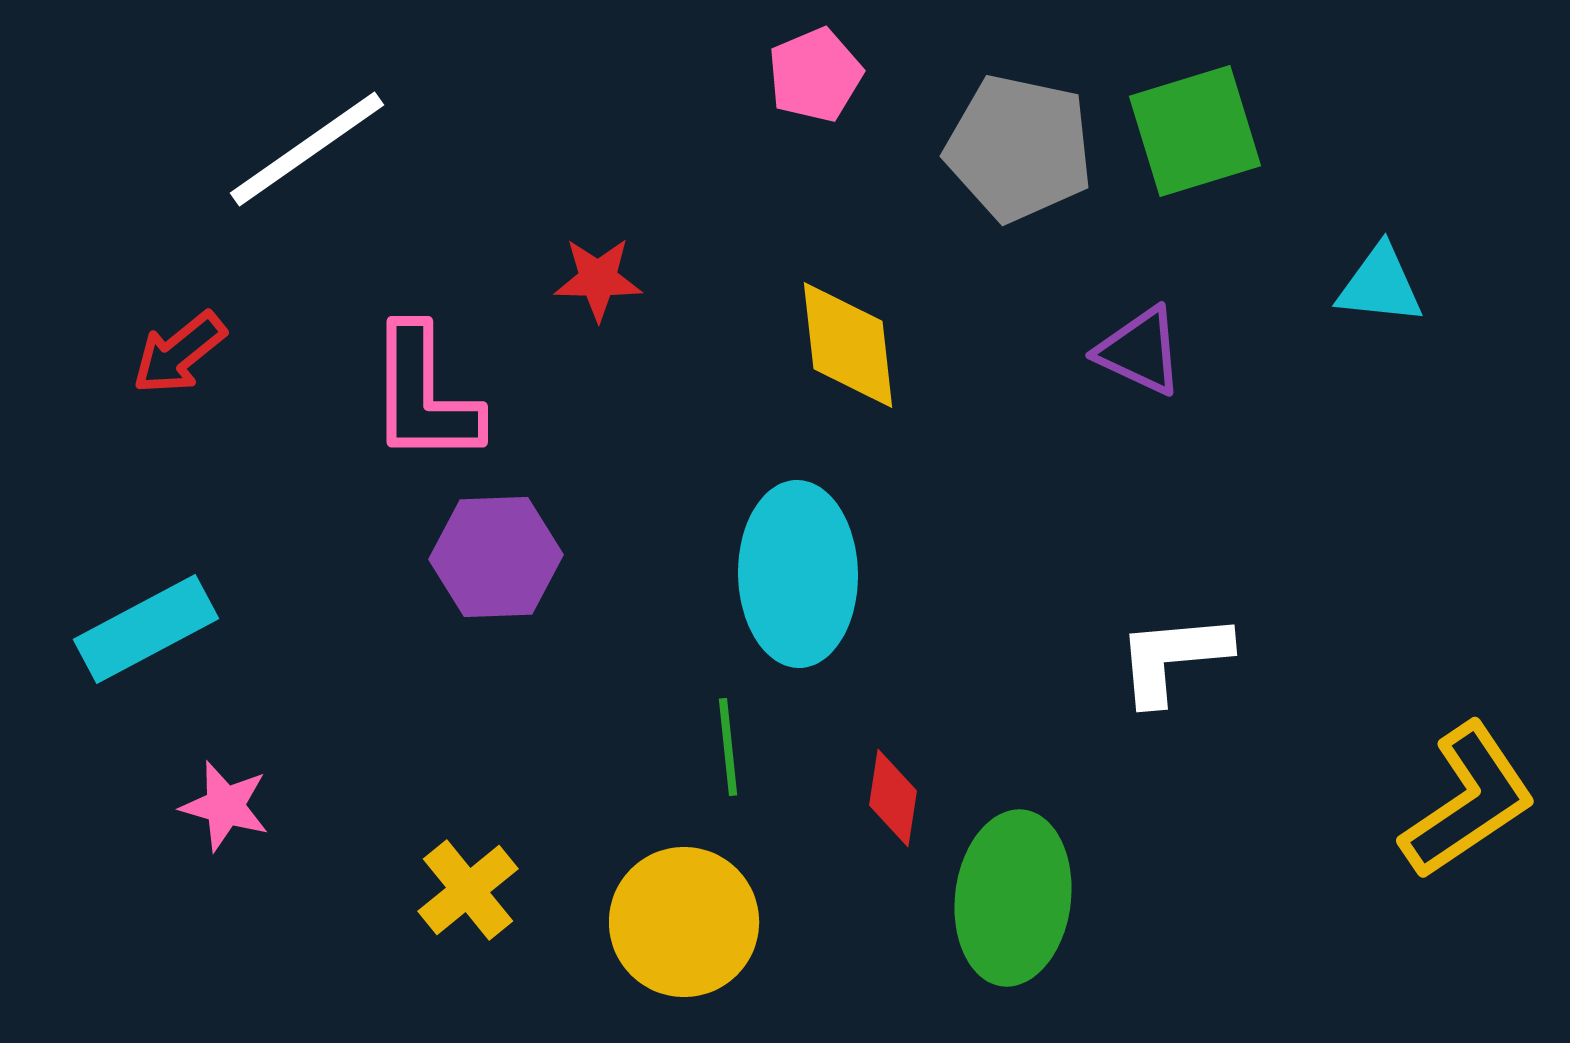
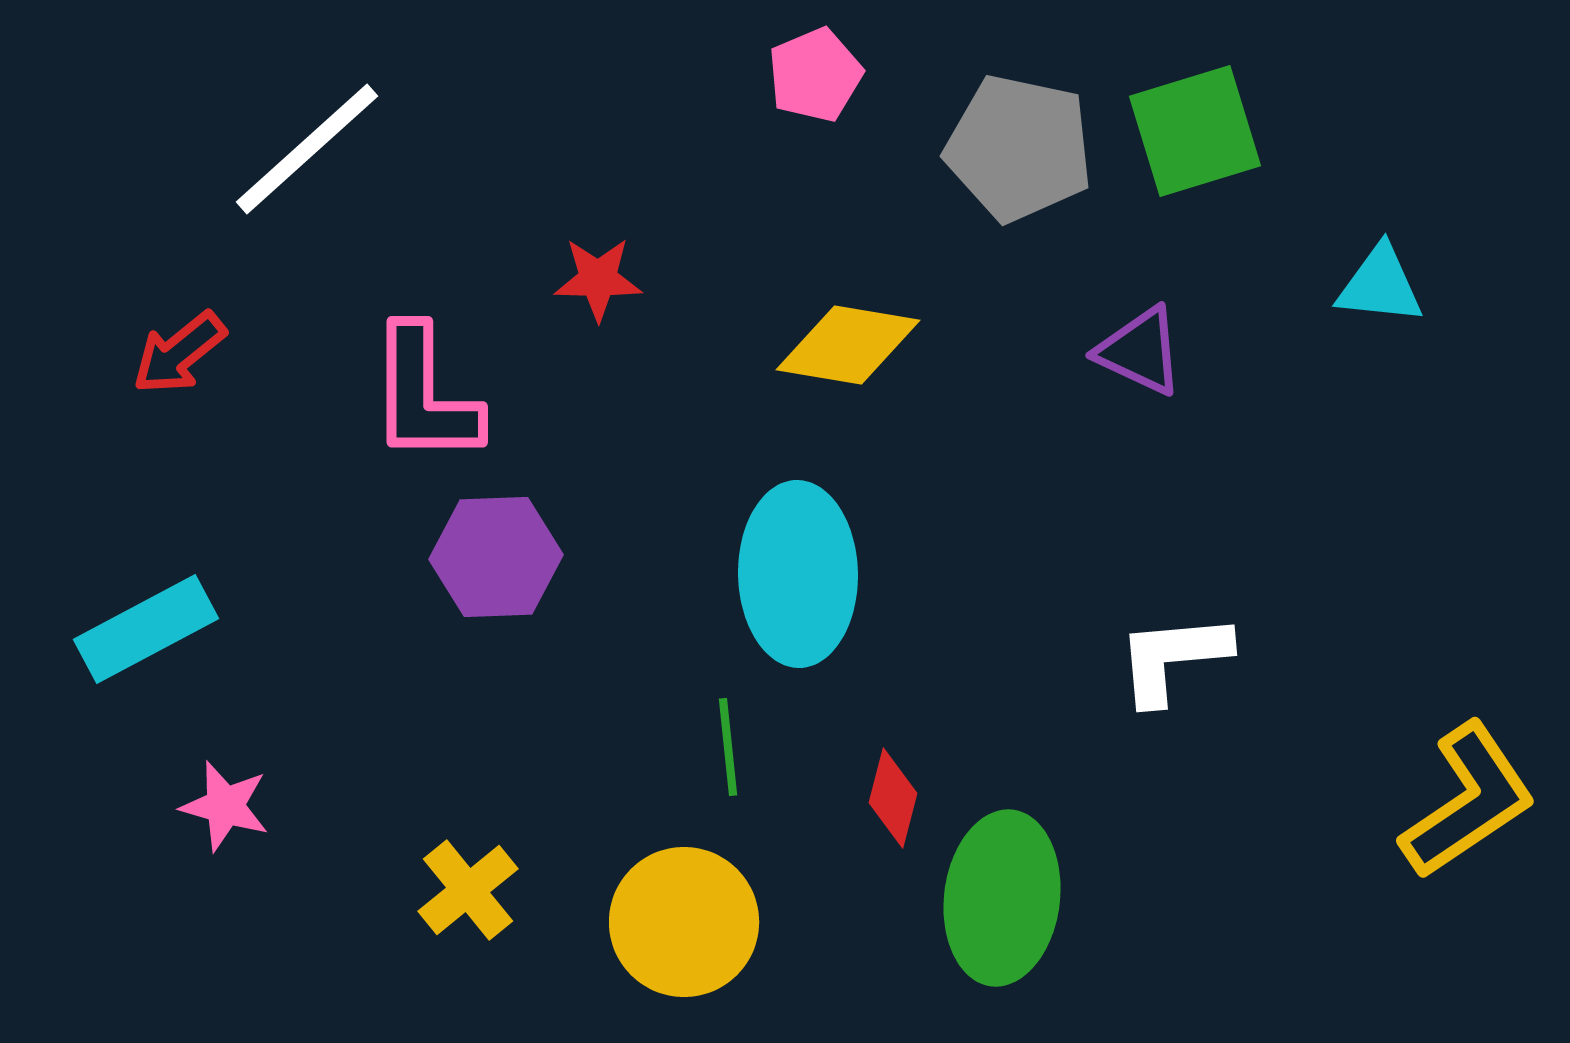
white line: rotated 7 degrees counterclockwise
yellow diamond: rotated 74 degrees counterclockwise
red diamond: rotated 6 degrees clockwise
green ellipse: moved 11 px left
